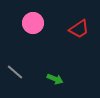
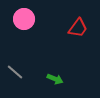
pink circle: moved 9 px left, 4 px up
red trapezoid: moved 1 px left, 1 px up; rotated 20 degrees counterclockwise
